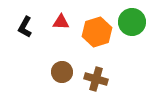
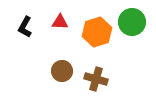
red triangle: moved 1 px left
brown circle: moved 1 px up
